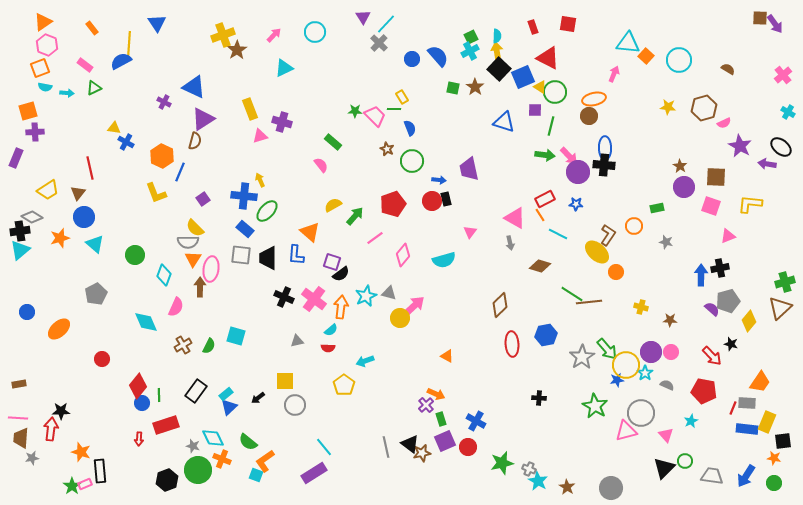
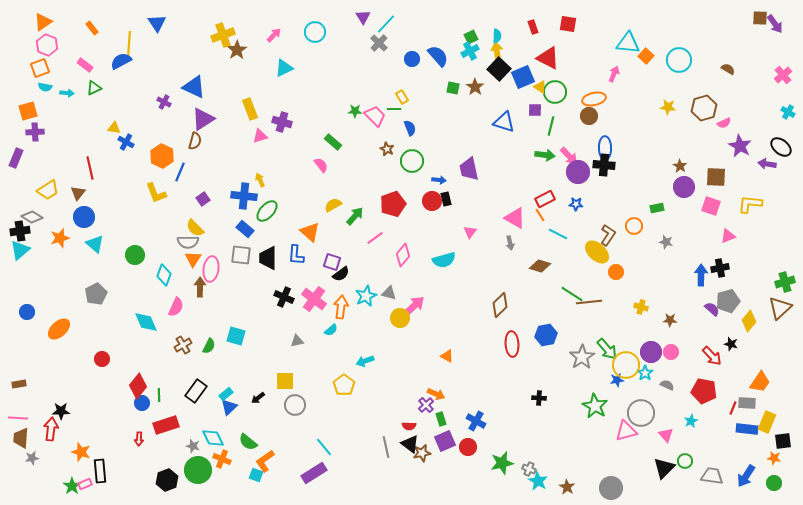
red semicircle at (328, 348): moved 81 px right, 78 px down
